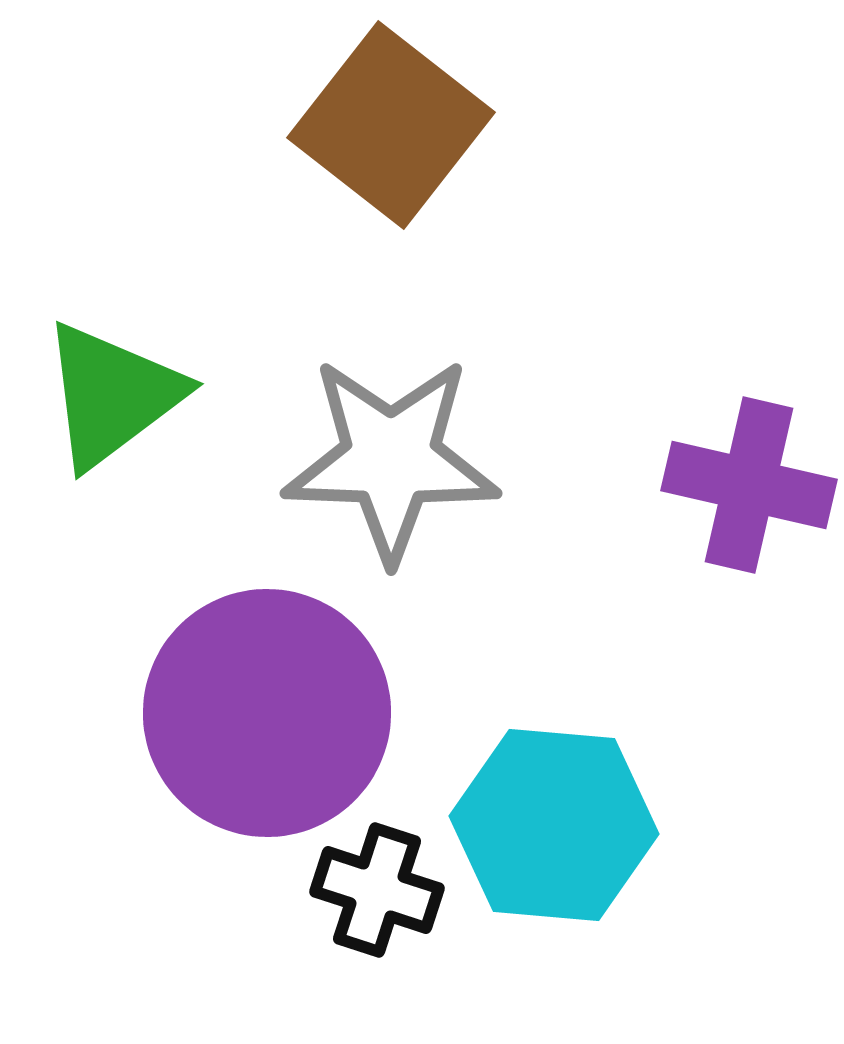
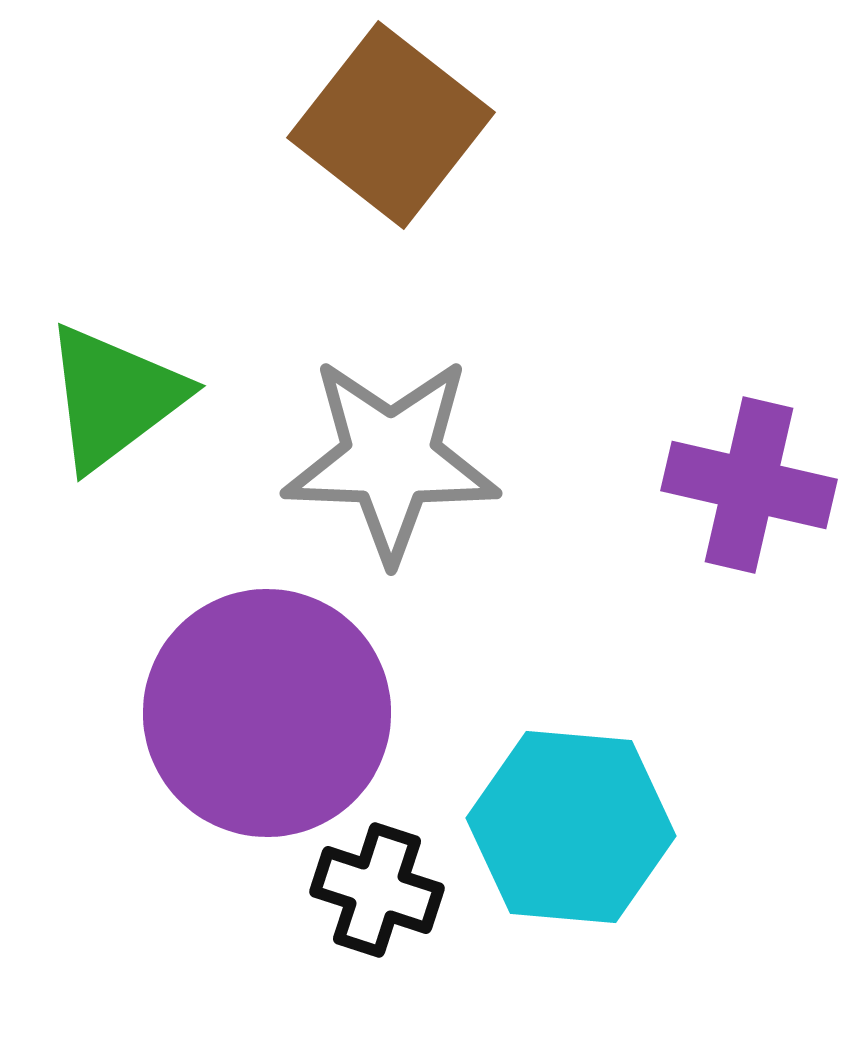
green triangle: moved 2 px right, 2 px down
cyan hexagon: moved 17 px right, 2 px down
